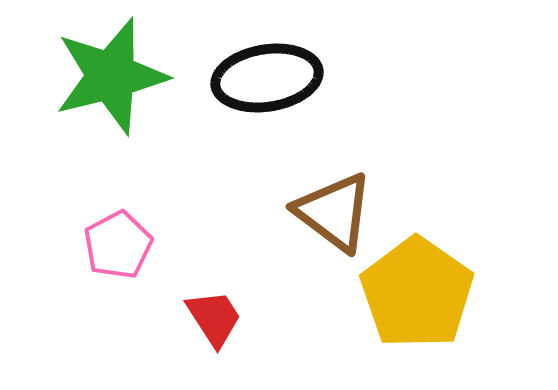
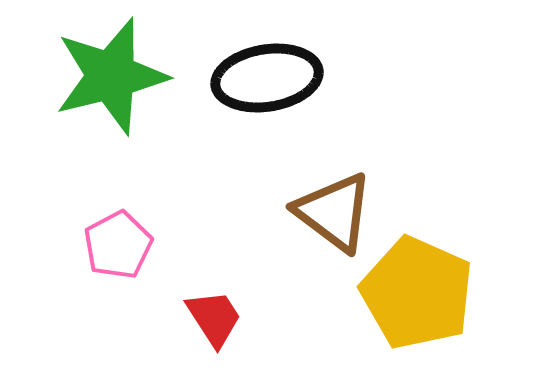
yellow pentagon: rotated 11 degrees counterclockwise
